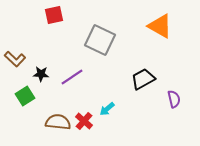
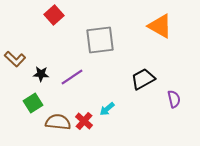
red square: rotated 30 degrees counterclockwise
gray square: rotated 32 degrees counterclockwise
green square: moved 8 px right, 7 px down
